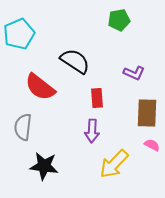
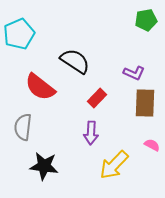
green pentagon: moved 27 px right
red rectangle: rotated 48 degrees clockwise
brown rectangle: moved 2 px left, 10 px up
purple arrow: moved 1 px left, 2 px down
yellow arrow: moved 1 px down
